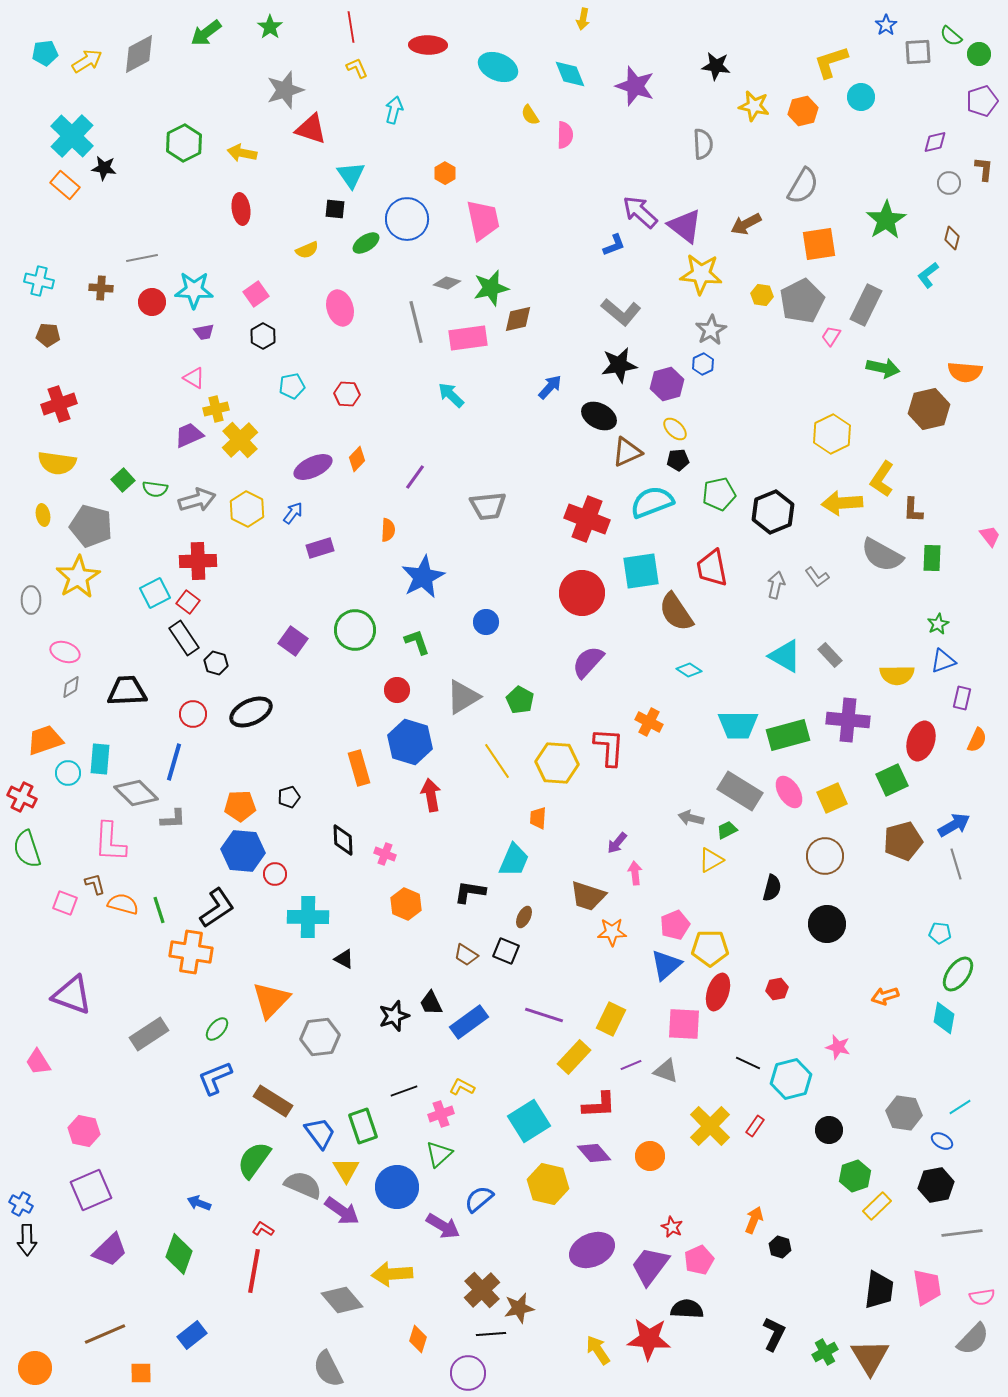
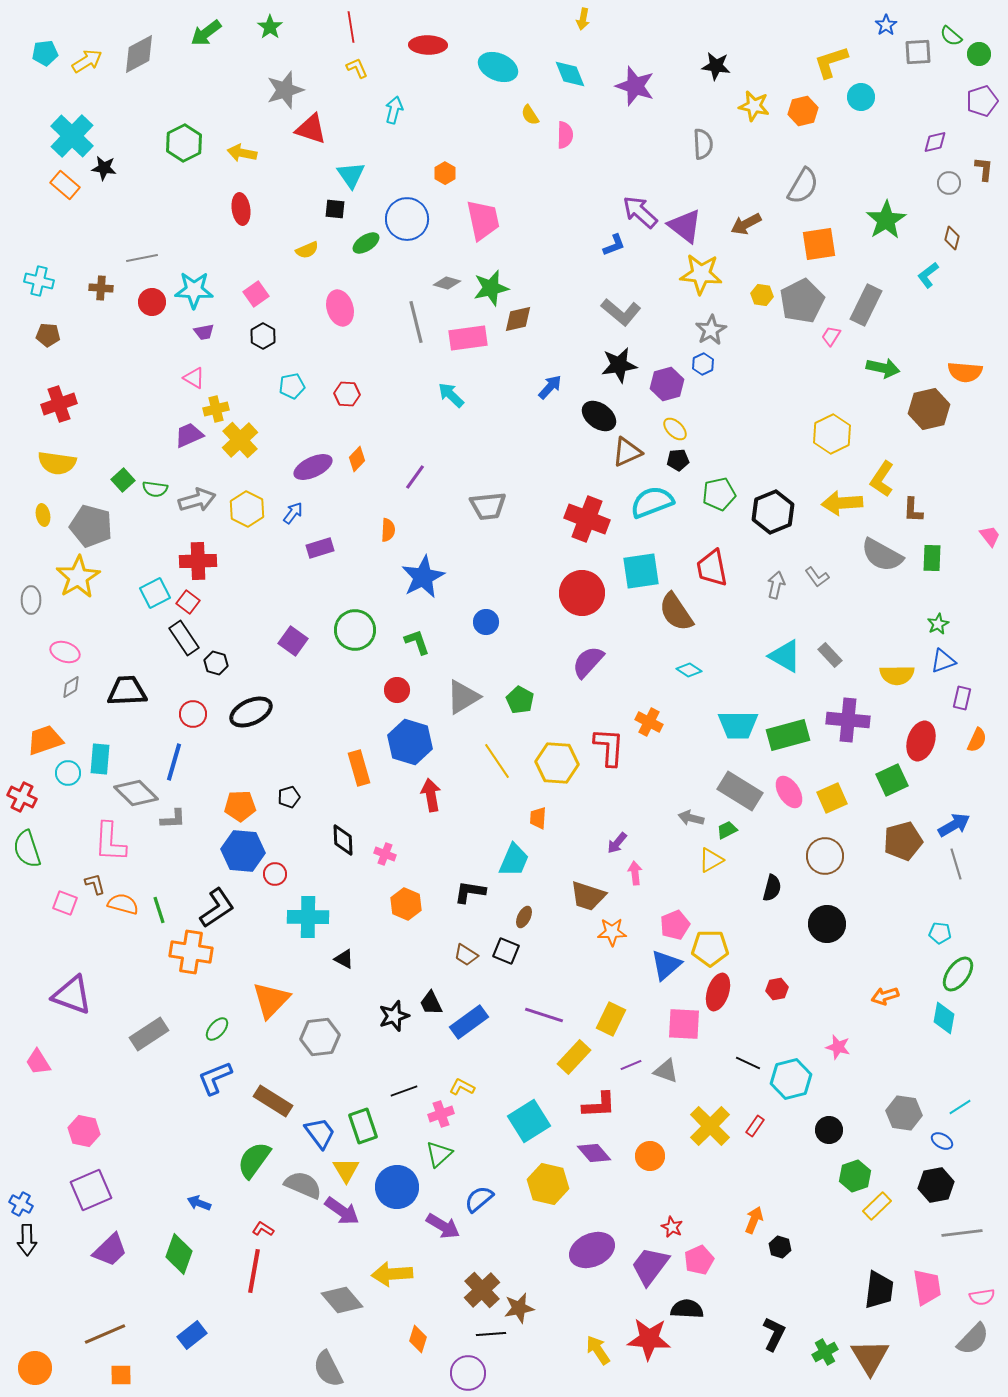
black ellipse at (599, 416): rotated 8 degrees clockwise
orange square at (141, 1373): moved 20 px left, 2 px down
